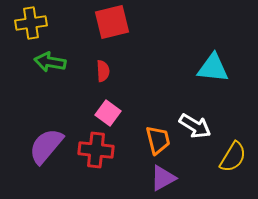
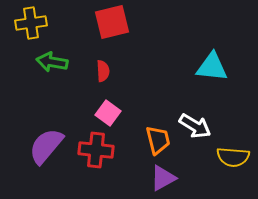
green arrow: moved 2 px right
cyan triangle: moved 1 px left, 1 px up
yellow semicircle: rotated 64 degrees clockwise
